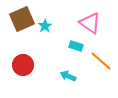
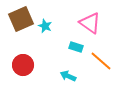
brown square: moved 1 px left
cyan star: rotated 16 degrees counterclockwise
cyan rectangle: moved 1 px down
